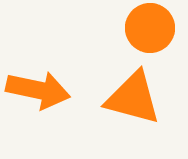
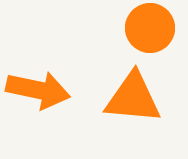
orange triangle: rotated 10 degrees counterclockwise
